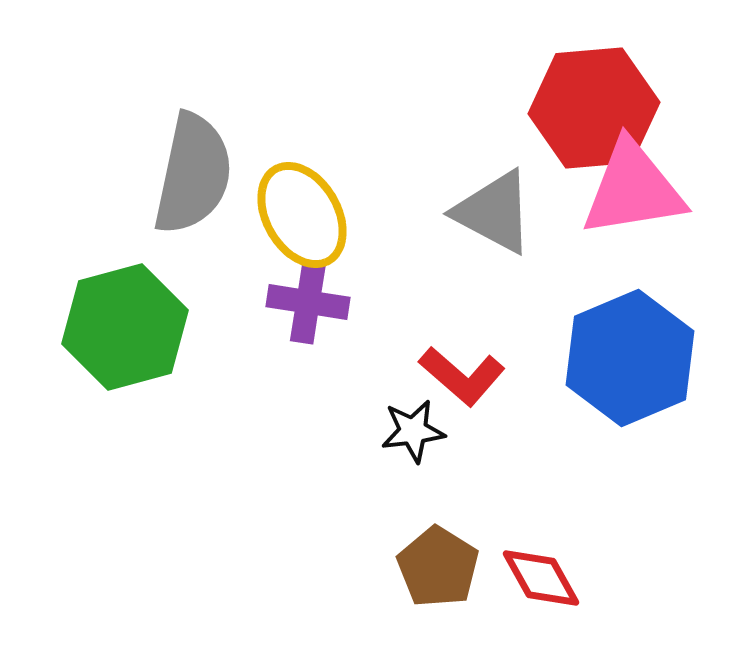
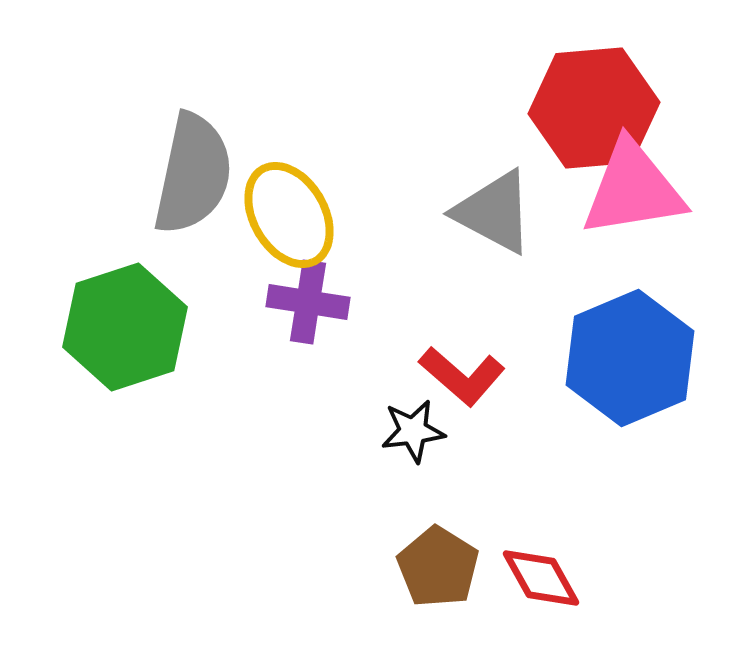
yellow ellipse: moved 13 px left
green hexagon: rotated 3 degrees counterclockwise
